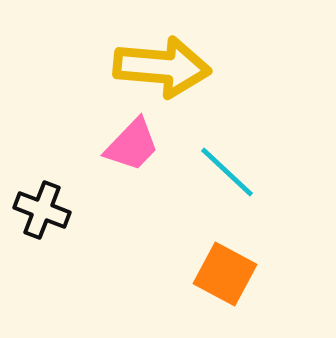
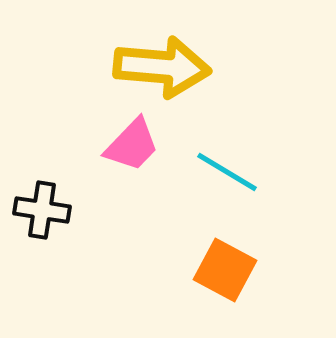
cyan line: rotated 12 degrees counterclockwise
black cross: rotated 12 degrees counterclockwise
orange square: moved 4 px up
